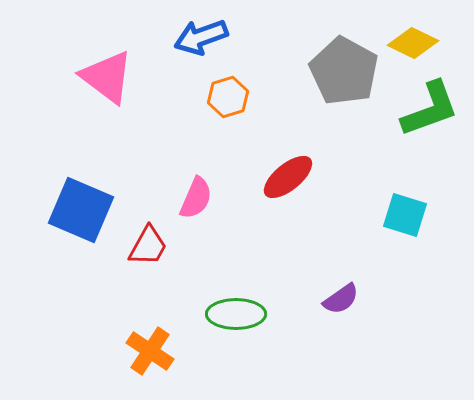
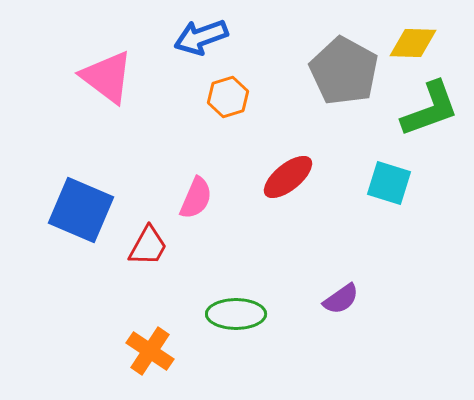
yellow diamond: rotated 24 degrees counterclockwise
cyan square: moved 16 px left, 32 px up
